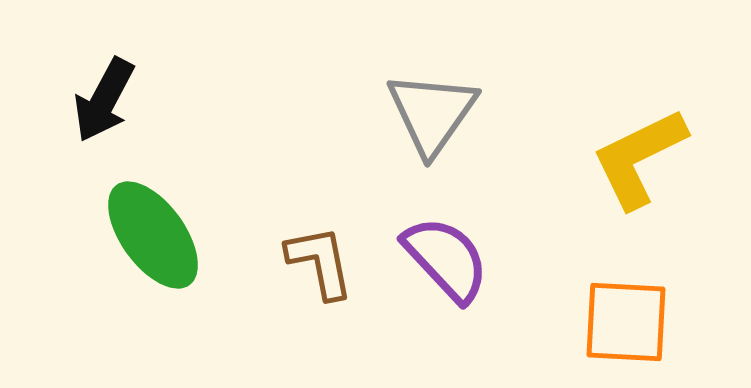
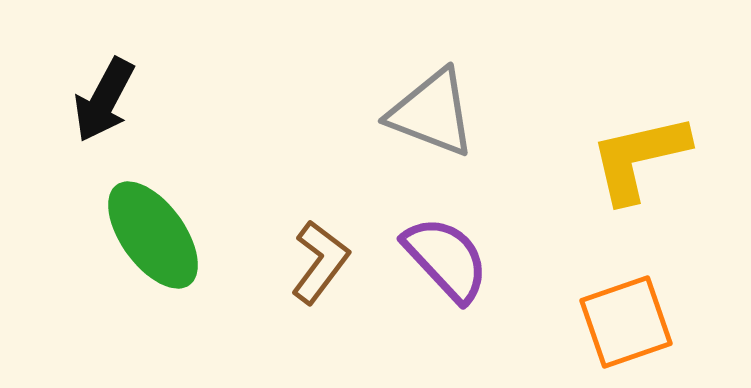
gray triangle: rotated 44 degrees counterclockwise
yellow L-shape: rotated 13 degrees clockwise
brown L-shape: rotated 48 degrees clockwise
orange square: rotated 22 degrees counterclockwise
